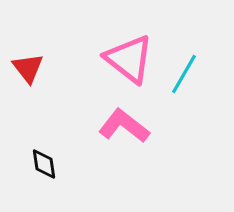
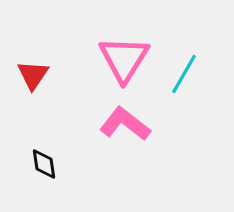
pink triangle: moved 5 px left; rotated 24 degrees clockwise
red triangle: moved 5 px right, 7 px down; rotated 12 degrees clockwise
pink L-shape: moved 1 px right, 2 px up
